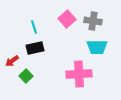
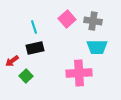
pink cross: moved 1 px up
